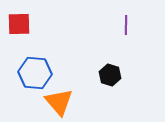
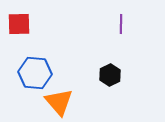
purple line: moved 5 px left, 1 px up
black hexagon: rotated 15 degrees clockwise
